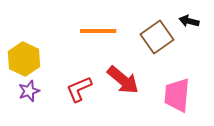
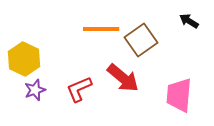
black arrow: rotated 18 degrees clockwise
orange line: moved 3 px right, 2 px up
brown square: moved 16 px left, 3 px down
red arrow: moved 2 px up
purple star: moved 6 px right, 1 px up
pink trapezoid: moved 2 px right
